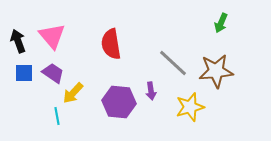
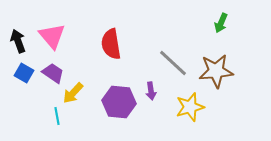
blue square: rotated 30 degrees clockwise
